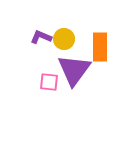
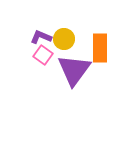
orange rectangle: moved 1 px down
pink square: moved 6 px left, 27 px up; rotated 30 degrees clockwise
